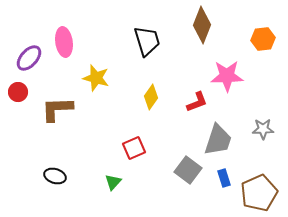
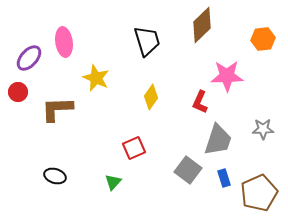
brown diamond: rotated 24 degrees clockwise
yellow star: rotated 8 degrees clockwise
red L-shape: moved 3 px right; rotated 135 degrees clockwise
